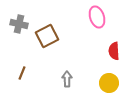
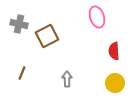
yellow circle: moved 6 px right
